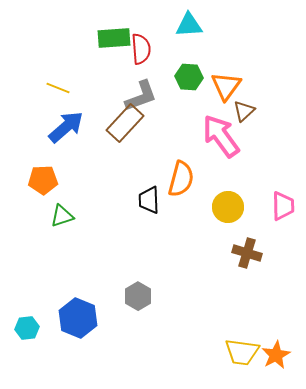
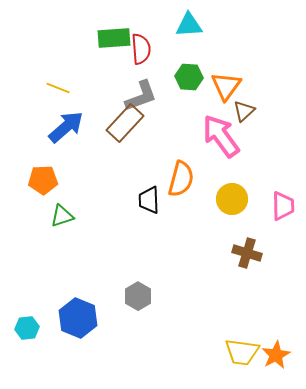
yellow circle: moved 4 px right, 8 px up
